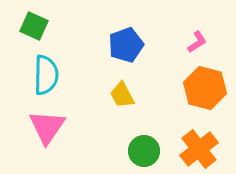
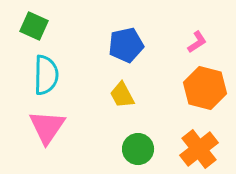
blue pentagon: rotated 8 degrees clockwise
green circle: moved 6 px left, 2 px up
